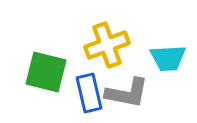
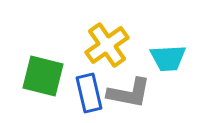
yellow cross: rotated 15 degrees counterclockwise
green square: moved 3 px left, 4 px down
gray L-shape: moved 2 px right
